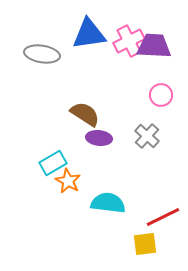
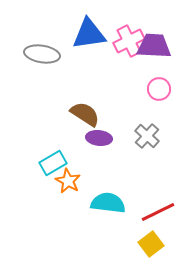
pink circle: moved 2 px left, 6 px up
red line: moved 5 px left, 5 px up
yellow square: moved 6 px right; rotated 30 degrees counterclockwise
